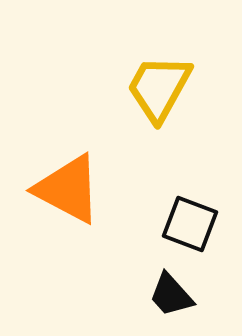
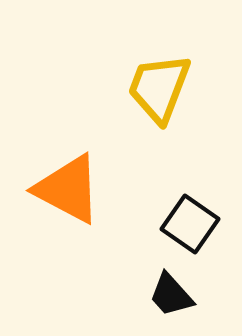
yellow trapezoid: rotated 8 degrees counterclockwise
black square: rotated 14 degrees clockwise
